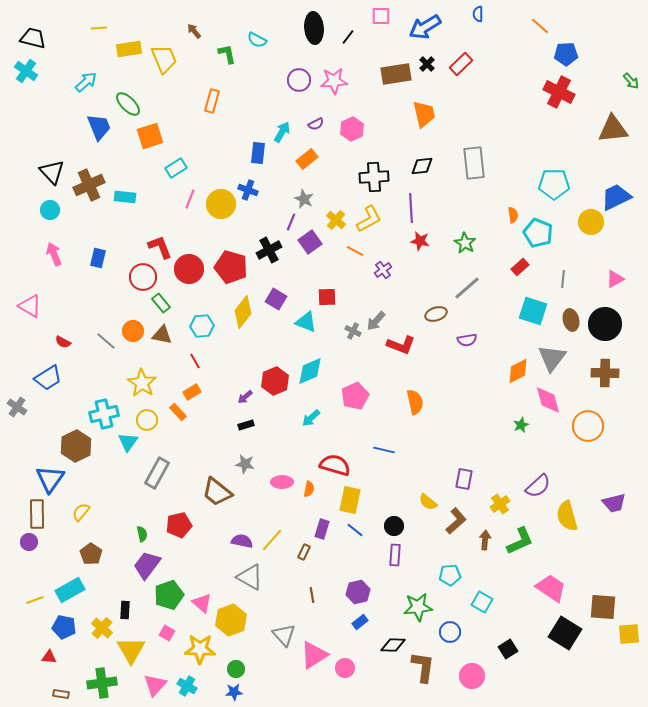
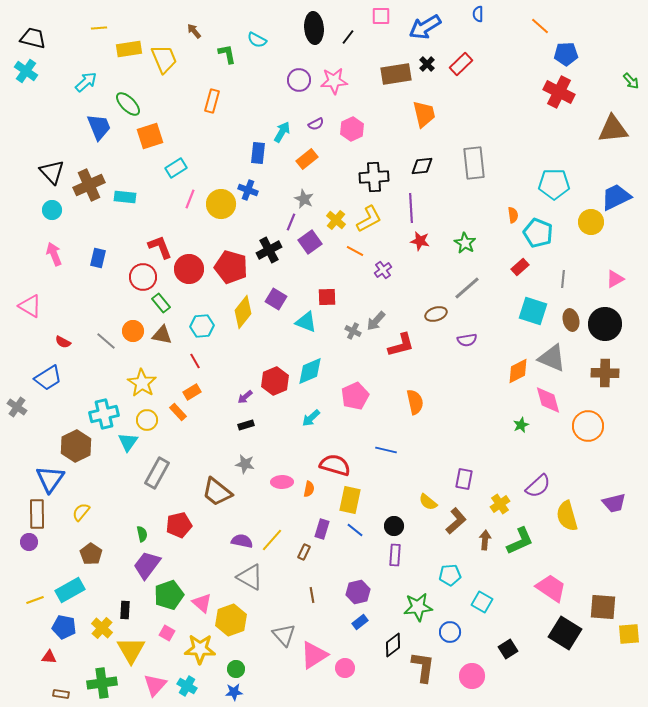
cyan circle at (50, 210): moved 2 px right
red L-shape at (401, 345): rotated 36 degrees counterclockwise
gray triangle at (552, 358): rotated 44 degrees counterclockwise
blue line at (384, 450): moved 2 px right
black diamond at (393, 645): rotated 40 degrees counterclockwise
